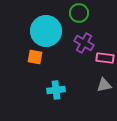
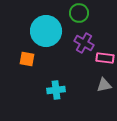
orange square: moved 8 px left, 2 px down
